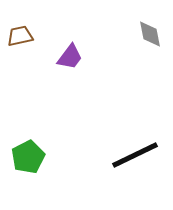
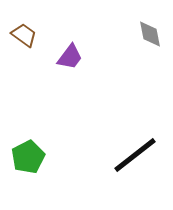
brown trapezoid: moved 4 px right, 1 px up; rotated 48 degrees clockwise
black line: rotated 12 degrees counterclockwise
